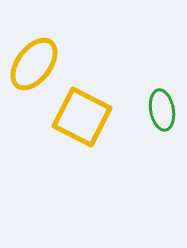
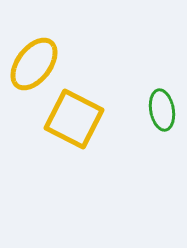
yellow square: moved 8 px left, 2 px down
